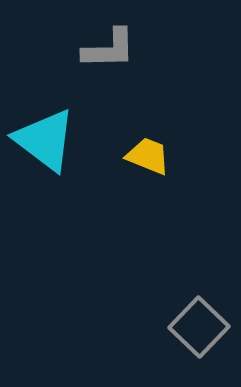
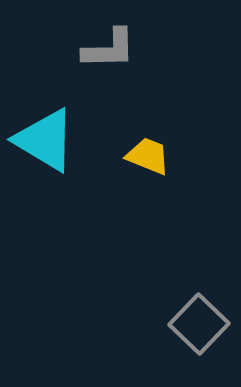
cyan triangle: rotated 6 degrees counterclockwise
gray square: moved 3 px up
